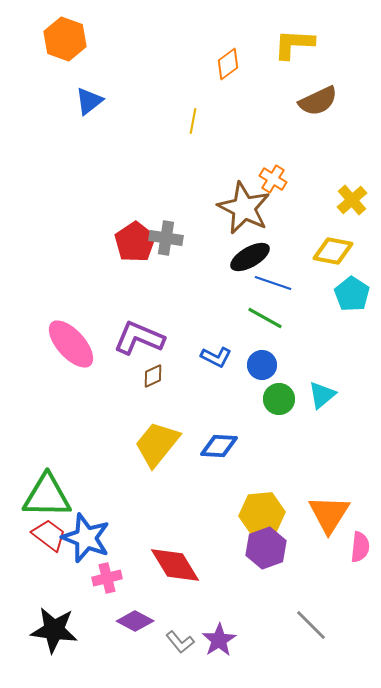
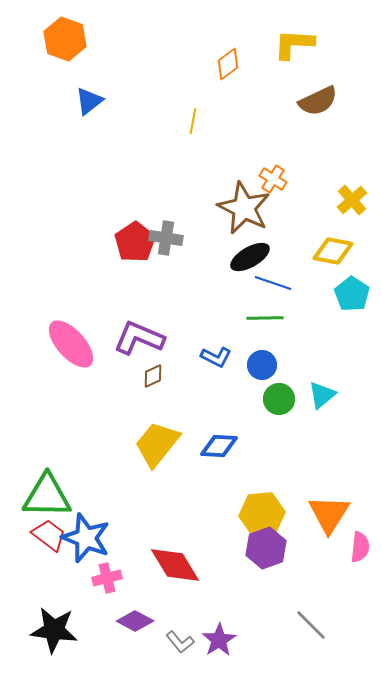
green line: rotated 30 degrees counterclockwise
